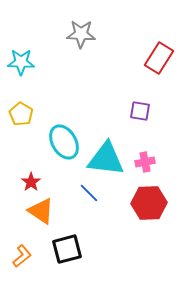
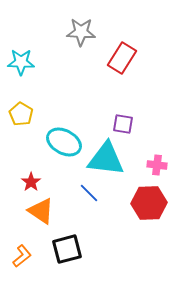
gray star: moved 2 px up
red rectangle: moved 37 px left
purple square: moved 17 px left, 13 px down
cyan ellipse: rotated 32 degrees counterclockwise
pink cross: moved 12 px right, 3 px down; rotated 18 degrees clockwise
